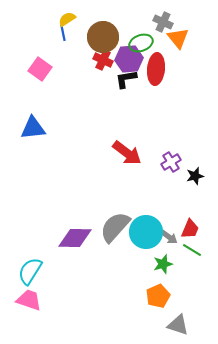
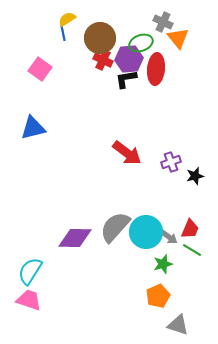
brown circle: moved 3 px left, 1 px down
blue triangle: rotated 8 degrees counterclockwise
purple cross: rotated 12 degrees clockwise
